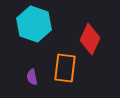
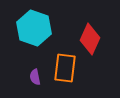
cyan hexagon: moved 4 px down
purple semicircle: moved 3 px right
